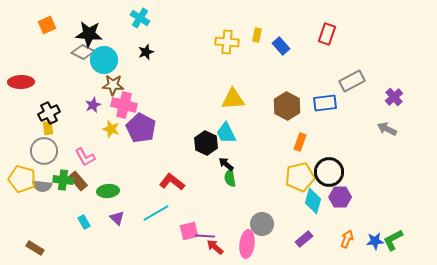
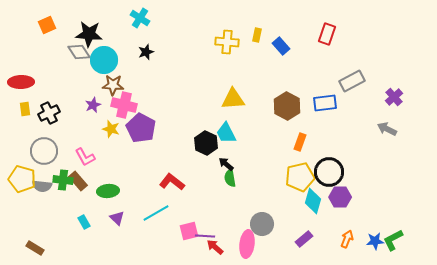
gray diamond at (83, 52): moved 4 px left; rotated 30 degrees clockwise
yellow rectangle at (48, 128): moved 23 px left, 19 px up
